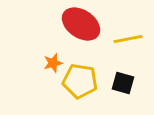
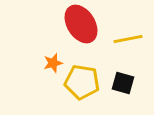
red ellipse: rotated 24 degrees clockwise
yellow pentagon: moved 2 px right, 1 px down
